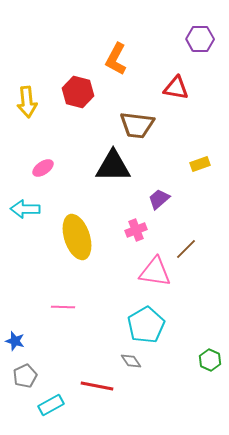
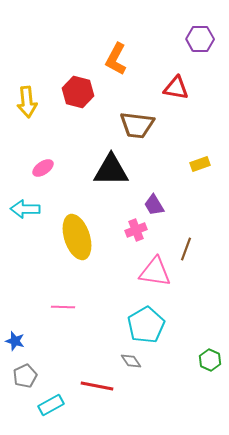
black triangle: moved 2 px left, 4 px down
purple trapezoid: moved 5 px left, 6 px down; rotated 80 degrees counterclockwise
brown line: rotated 25 degrees counterclockwise
